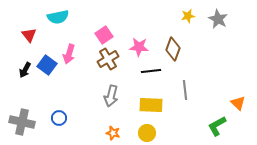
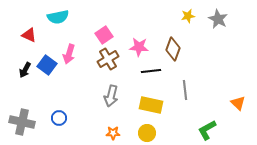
red triangle: rotated 28 degrees counterclockwise
yellow rectangle: rotated 10 degrees clockwise
green L-shape: moved 10 px left, 4 px down
orange star: rotated 16 degrees counterclockwise
